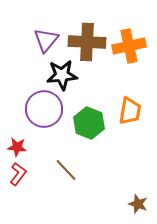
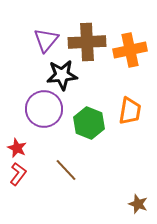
brown cross: rotated 6 degrees counterclockwise
orange cross: moved 1 px right, 4 px down
red star: moved 1 px down; rotated 18 degrees clockwise
